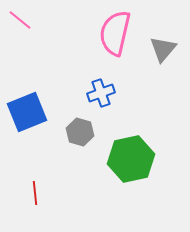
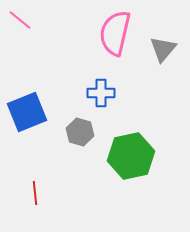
blue cross: rotated 20 degrees clockwise
green hexagon: moved 3 px up
